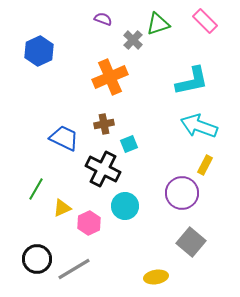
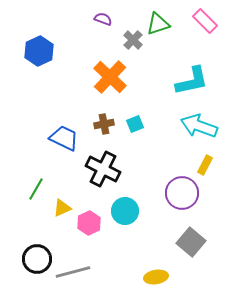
orange cross: rotated 24 degrees counterclockwise
cyan square: moved 6 px right, 20 px up
cyan circle: moved 5 px down
gray line: moved 1 px left, 3 px down; rotated 16 degrees clockwise
